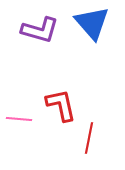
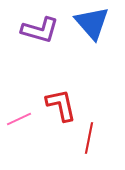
pink line: rotated 30 degrees counterclockwise
